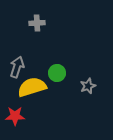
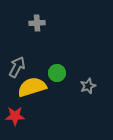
gray arrow: rotated 10 degrees clockwise
